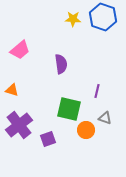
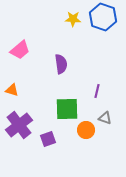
green square: moved 2 px left; rotated 15 degrees counterclockwise
